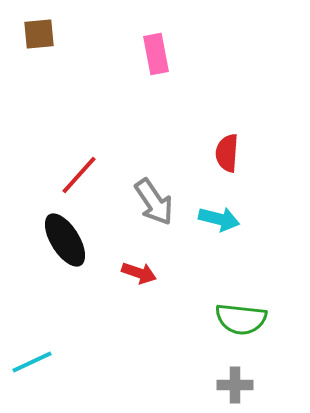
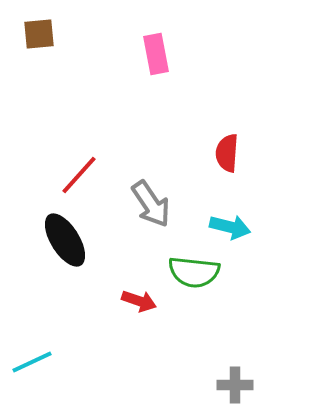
gray arrow: moved 3 px left, 2 px down
cyan arrow: moved 11 px right, 8 px down
red arrow: moved 28 px down
green semicircle: moved 47 px left, 47 px up
